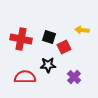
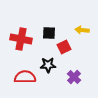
black square: moved 4 px up; rotated 16 degrees counterclockwise
